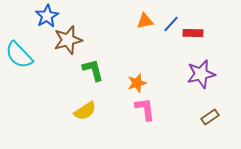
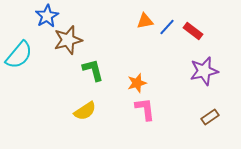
blue line: moved 4 px left, 3 px down
red rectangle: moved 2 px up; rotated 36 degrees clockwise
cyan semicircle: rotated 96 degrees counterclockwise
purple star: moved 3 px right, 3 px up
